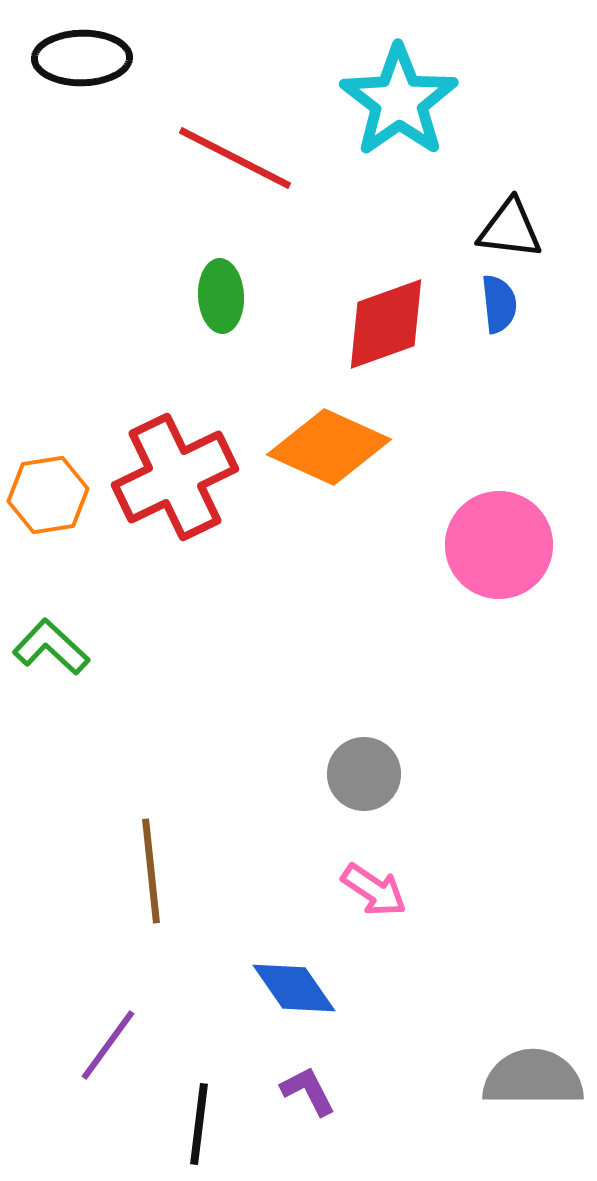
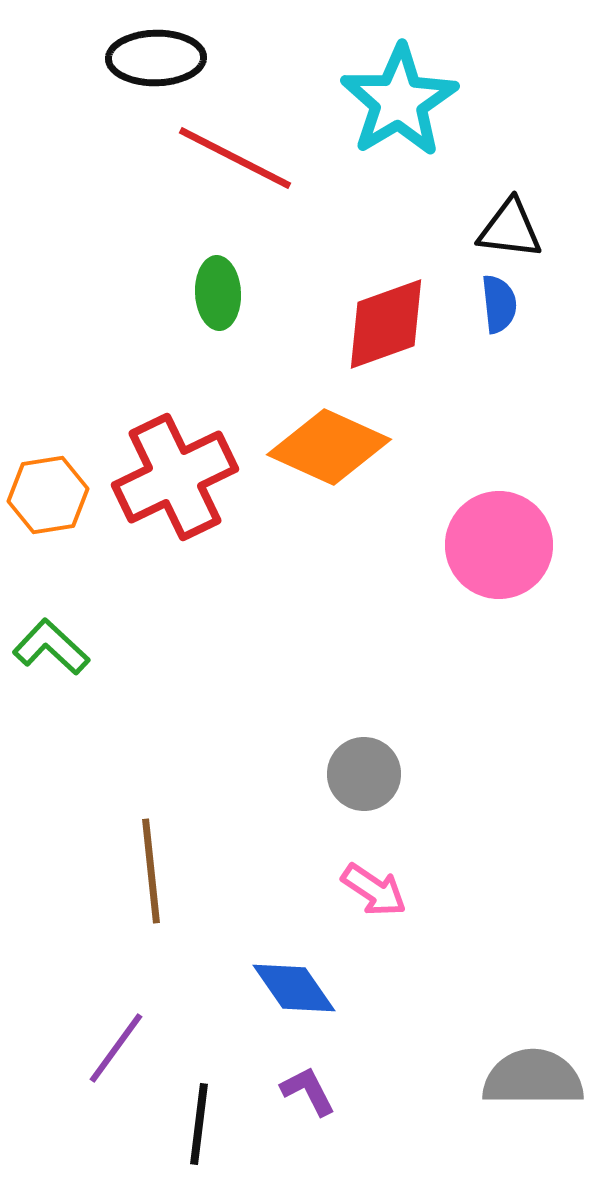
black ellipse: moved 74 px right
cyan star: rotated 4 degrees clockwise
green ellipse: moved 3 px left, 3 px up
purple line: moved 8 px right, 3 px down
